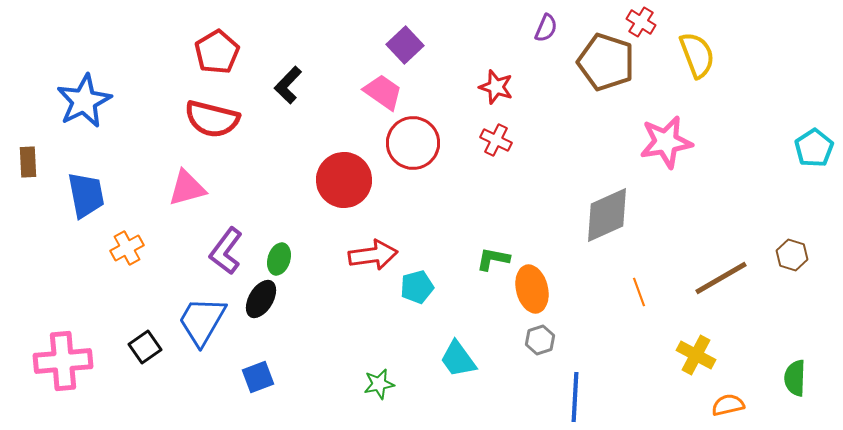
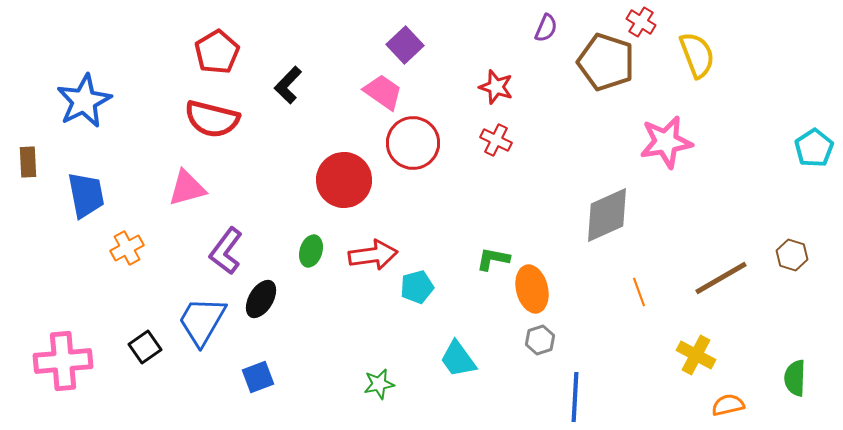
green ellipse at (279, 259): moved 32 px right, 8 px up
